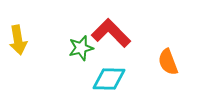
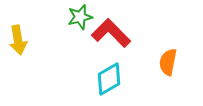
green star: moved 1 px left, 31 px up
orange semicircle: rotated 32 degrees clockwise
cyan diamond: rotated 32 degrees counterclockwise
